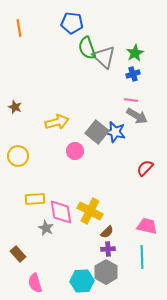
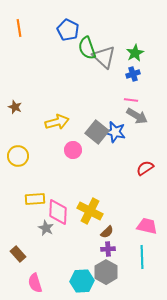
blue pentagon: moved 4 px left, 7 px down; rotated 20 degrees clockwise
pink circle: moved 2 px left, 1 px up
red semicircle: rotated 12 degrees clockwise
pink diamond: moved 3 px left; rotated 12 degrees clockwise
